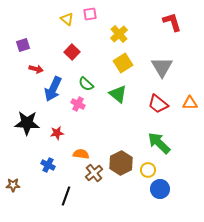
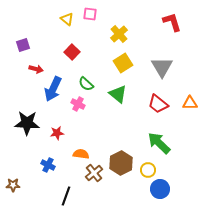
pink square: rotated 16 degrees clockwise
